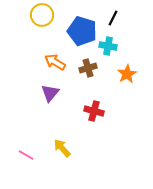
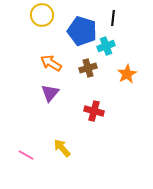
black line: rotated 21 degrees counterclockwise
cyan cross: moved 2 px left; rotated 30 degrees counterclockwise
orange arrow: moved 4 px left, 1 px down
